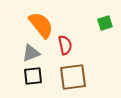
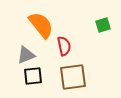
green square: moved 2 px left, 2 px down
red semicircle: moved 1 px left, 1 px down
gray triangle: moved 5 px left, 2 px down
